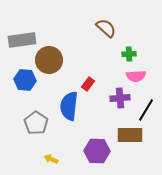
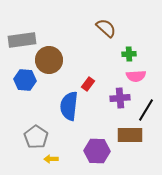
gray pentagon: moved 14 px down
yellow arrow: rotated 24 degrees counterclockwise
